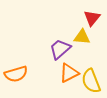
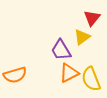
yellow triangle: rotated 42 degrees counterclockwise
purple trapezoid: moved 1 px right, 1 px down; rotated 80 degrees counterclockwise
orange semicircle: moved 1 px left, 1 px down
yellow semicircle: moved 2 px up
